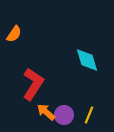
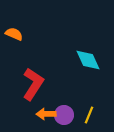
orange semicircle: rotated 102 degrees counterclockwise
cyan diamond: moved 1 px right; rotated 8 degrees counterclockwise
orange arrow: moved 2 px down; rotated 42 degrees counterclockwise
